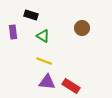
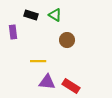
brown circle: moved 15 px left, 12 px down
green triangle: moved 12 px right, 21 px up
yellow line: moved 6 px left; rotated 21 degrees counterclockwise
